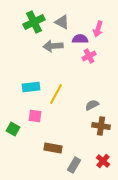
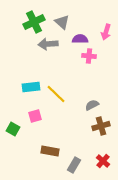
gray triangle: rotated 14 degrees clockwise
pink arrow: moved 8 px right, 3 px down
gray arrow: moved 5 px left, 2 px up
pink cross: rotated 32 degrees clockwise
yellow line: rotated 75 degrees counterclockwise
pink square: rotated 24 degrees counterclockwise
brown cross: rotated 24 degrees counterclockwise
brown rectangle: moved 3 px left, 3 px down
